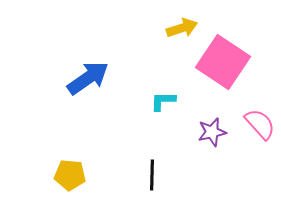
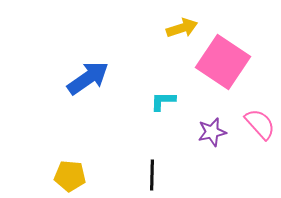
yellow pentagon: moved 1 px down
